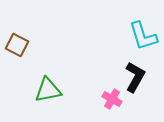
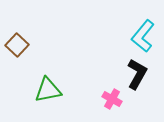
cyan L-shape: rotated 56 degrees clockwise
brown square: rotated 15 degrees clockwise
black L-shape: moved 2 px right, 3 px up
